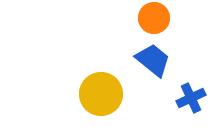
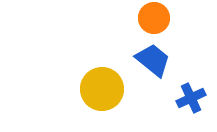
yellow circle: moved 1 px right, 5 px up
